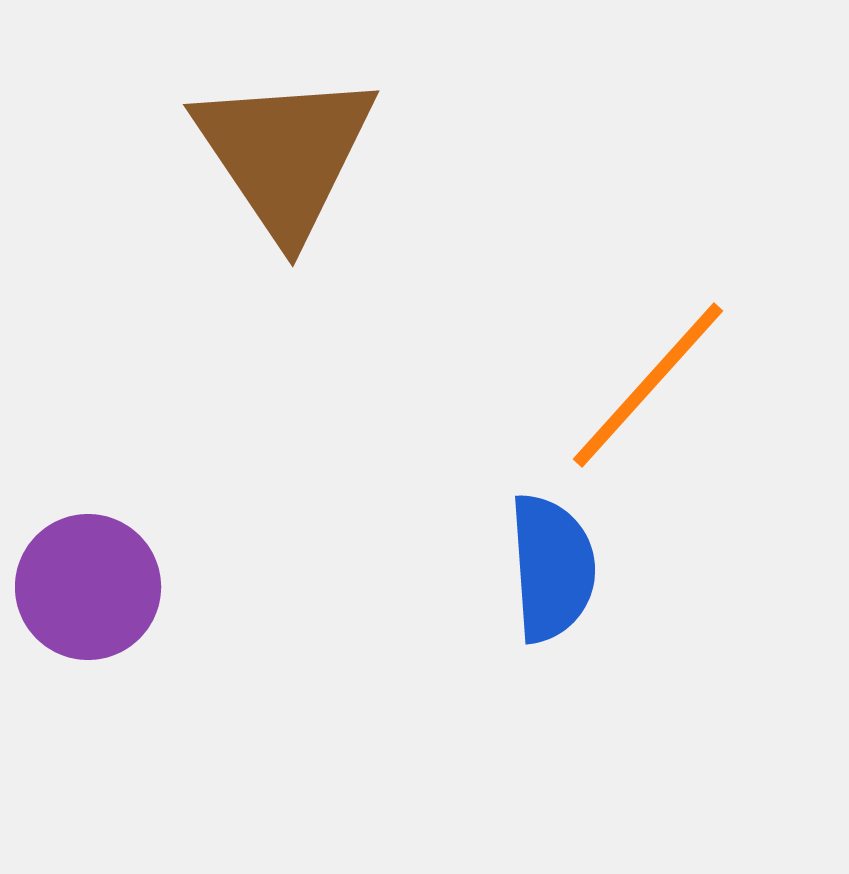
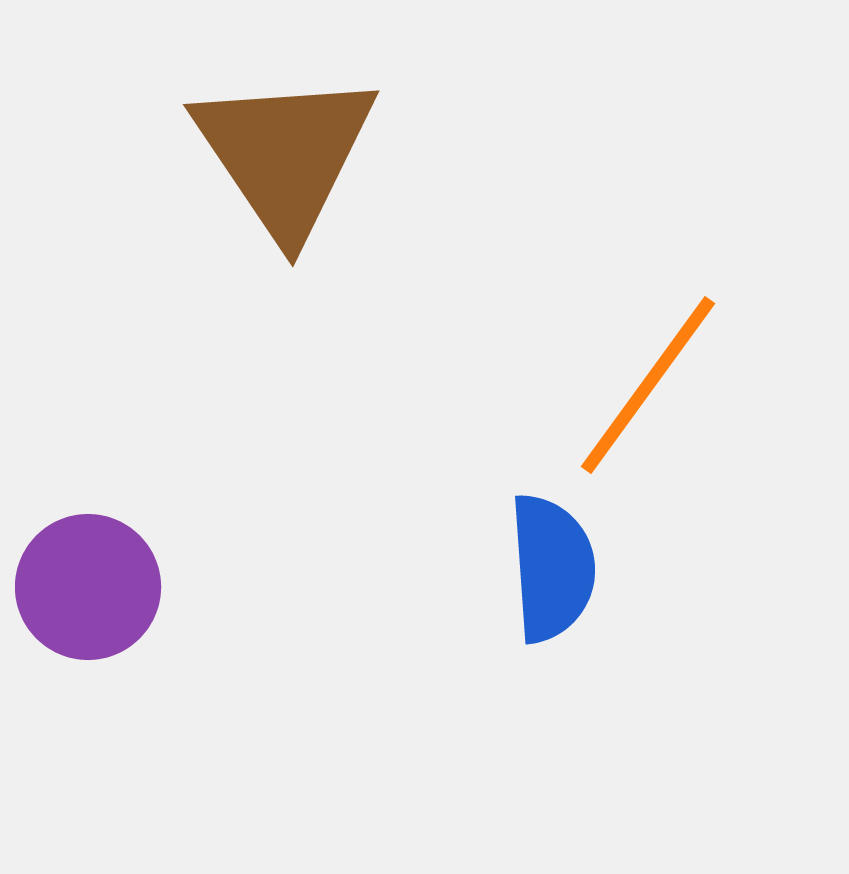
orange line: rotated 6 degrees counterclockwise
